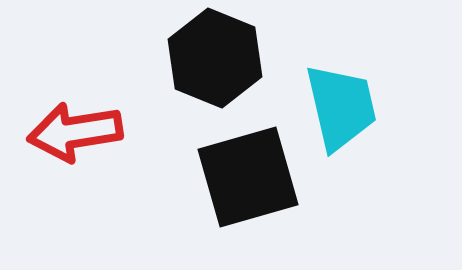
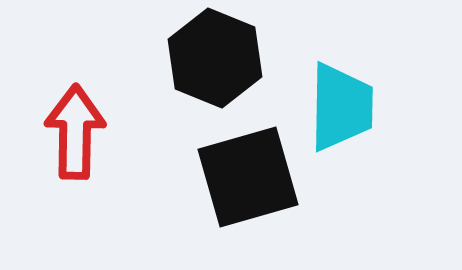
cyan trapezoid: rotated 14 degrees clockwise
red arrow: rotated 100 degrees clockwise
